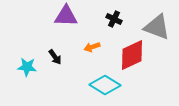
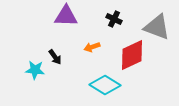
cyan star: moved 8 px right, 3 px down
